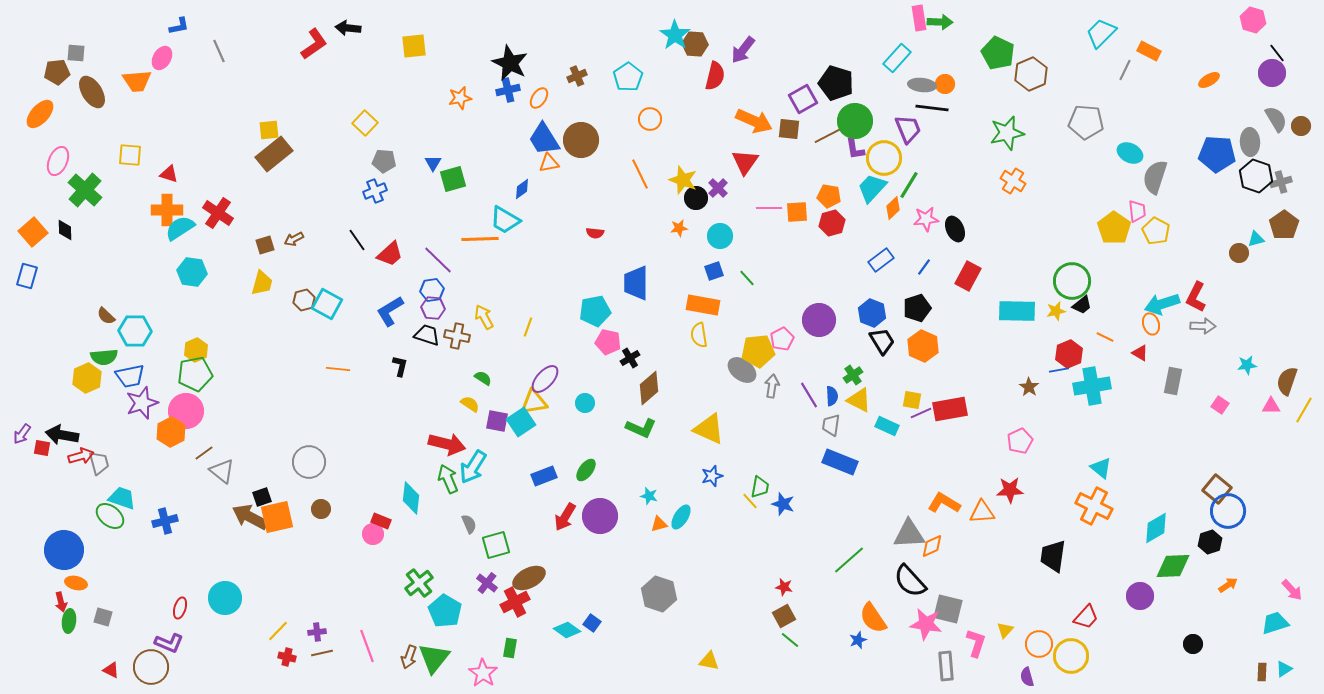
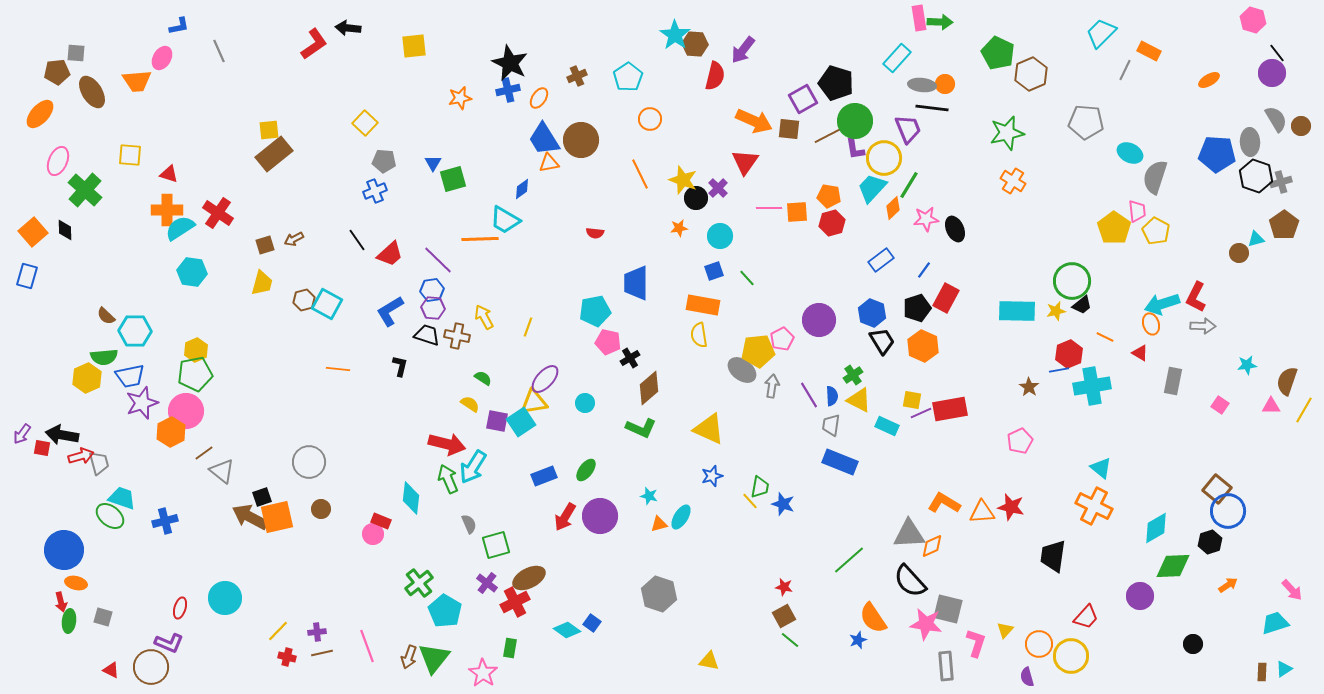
blue line at (924, 267): moved 3 px down
red rectangle at (968, 276): moved 22 px left, 22 px down
red star at (1010, 490): moved 1 px right, 17 px down; rotated 16 degrees clockwise
